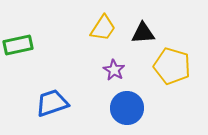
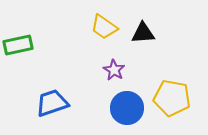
yellow trapezoid: moved 1 px right, 1 px up; rotated 92 degrees clockwise
yellow pentagon: moved 32 px down; rotated 6 degrees counterclockwise
